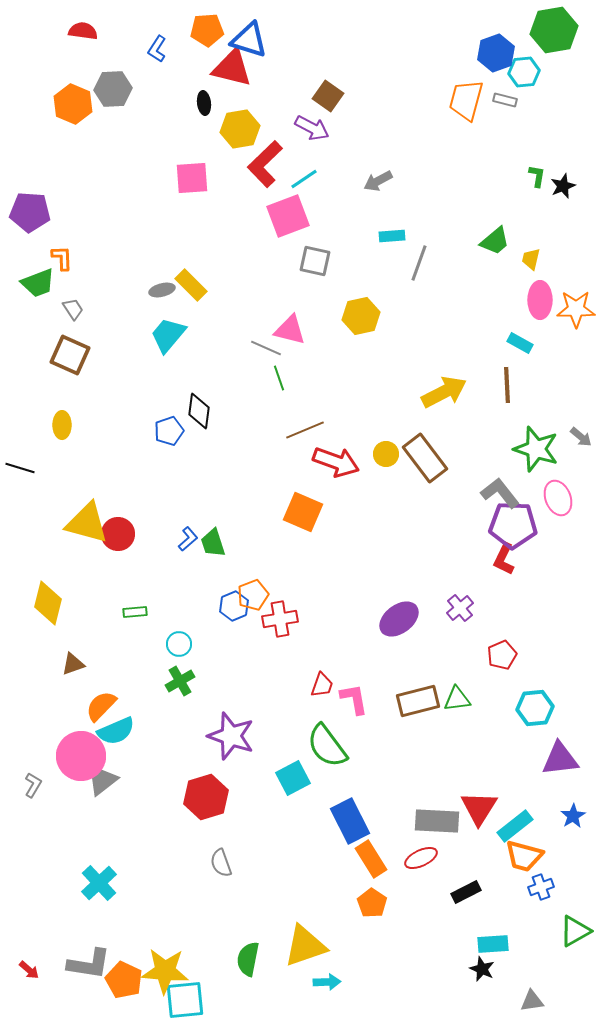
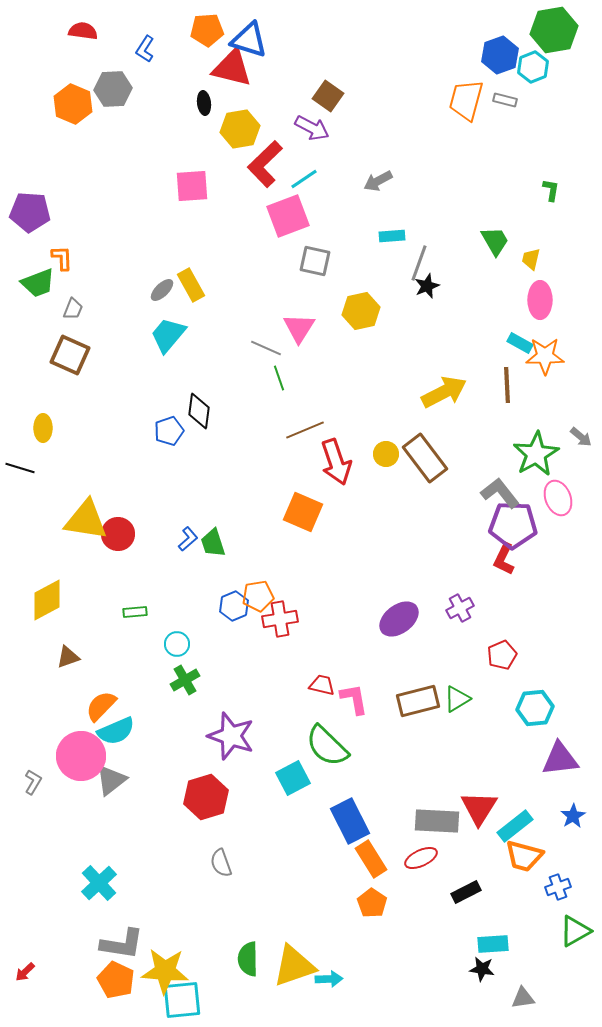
blue L-shape at (157, 49): moved 12 px left
blue hexagon at (496, 53): moved 4 px right, 2 px down
cyan hexagon at (524, 72): moved 9 px right, 5 px up; rotated 16 degrees counterclockwise
green L-shape at (537, 176): moved 14 px right, 14 px down
pink square at (192, 178): moved 8 px down
black star at (563, 186): moved 136 px left, 100 px down
green trapezoid at (495, 241): rotated 80 degrees counterclockwise
yellow rectangle at (191, 285): rotated 16 degrees clockwise
gray ellipse at (162, 290): rotated 30 degrees counterclockwise
gray trapezoid at (73, 309): rotated 55 degrees clockwise
orange star at (576, 309): moved 31 px left, 47 px down
yellow hexagon at (361, 316): moved 5 px up
pink triangle at (290, 330): moved 9 px right, 2 px up; rotated 48 degrees clockwise
yellow ellipse at (62, 425): moved 19 px left, 3 px down
green star at (536, 449): moved 5 px down; rotated 24 degrees clockwise
red arrow at (336, 462): rotated 51 degrees clockwise
yellow triangle at (87, 523): moved 1 px left, 3 px up; rotated 6 degrees counterclockwise
orange pentagon at (253, 595): moved 5 px right, 1 px down; rotated 12 degrees clockwise
yellow diamond at (48, 603): moved 1 px left, 3 px up; rotated 48 degrees clockwise
purple cross at (460, 608): rotated 12 degrees clockwise
cyan circle at (179, 644): moved 2 px left
brown triangle at (73, 664): moved 5 px left, 7 px up
green cross at (180, 681): moved 5 px right, 1 px up
red trapezoid at (322, 685): rotated 96 degrees counterclockwise
green triangle at (457, 699): rotated 24 degrees counterclockwise
green semicircle at (327, 746): rotated 9 degrees counterclockwise
gray triangle at (102, 780): moved 9 px right
gray L-shape at (33, 785): moved 3 px up
blue cross at (541, 887): moved 17 px right
yellow triangle at (305, 946): moved 11 px left, 20 px down
green semicircle at (248, 959): rotated 12 degrees counterclockwise
gray L-shape at (89, 964): moved 33 px right, 20 px up
black star at (482, 969): rotated 15 degrees counterclockwise
red arrow at (29, 970): moved 4 px left, 2 px down; rotated 95 degrees clockwise
orange pentagon at (124, 980): moved 8 px left
cyan arrow at (327, 982): moved 2 px right, 3 px up
cyan square at (185, 1000): moved 3 px left
gray triangle at (532, 1001): moved 9 px left, 3 px up
